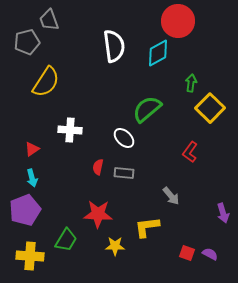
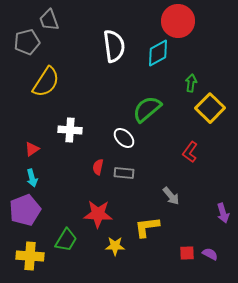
red square: rotated 21 degrees counterclockwise
